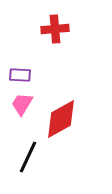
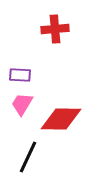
red diamond: rotated 30 degrees clockwise
